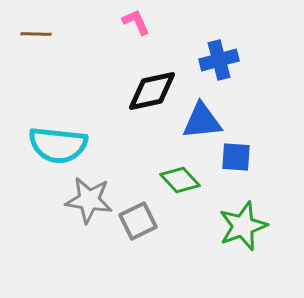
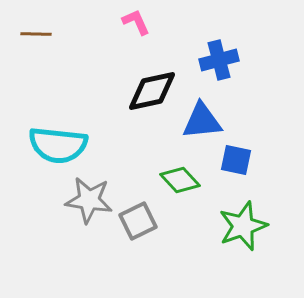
blue square: moved 3 px down; rotated 8 degrees clockwise
